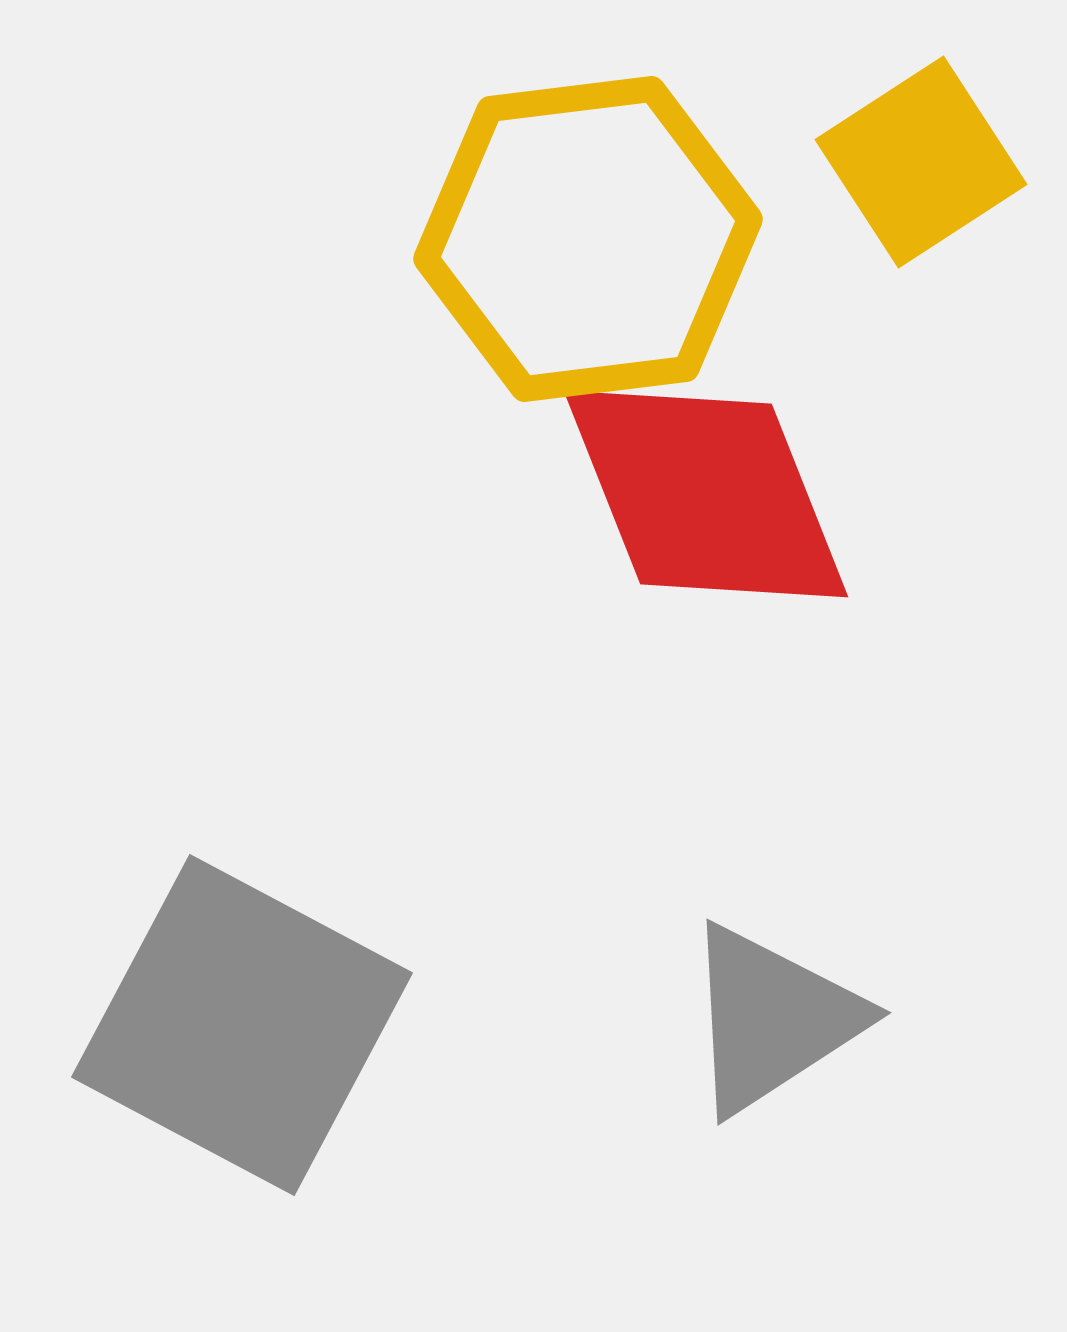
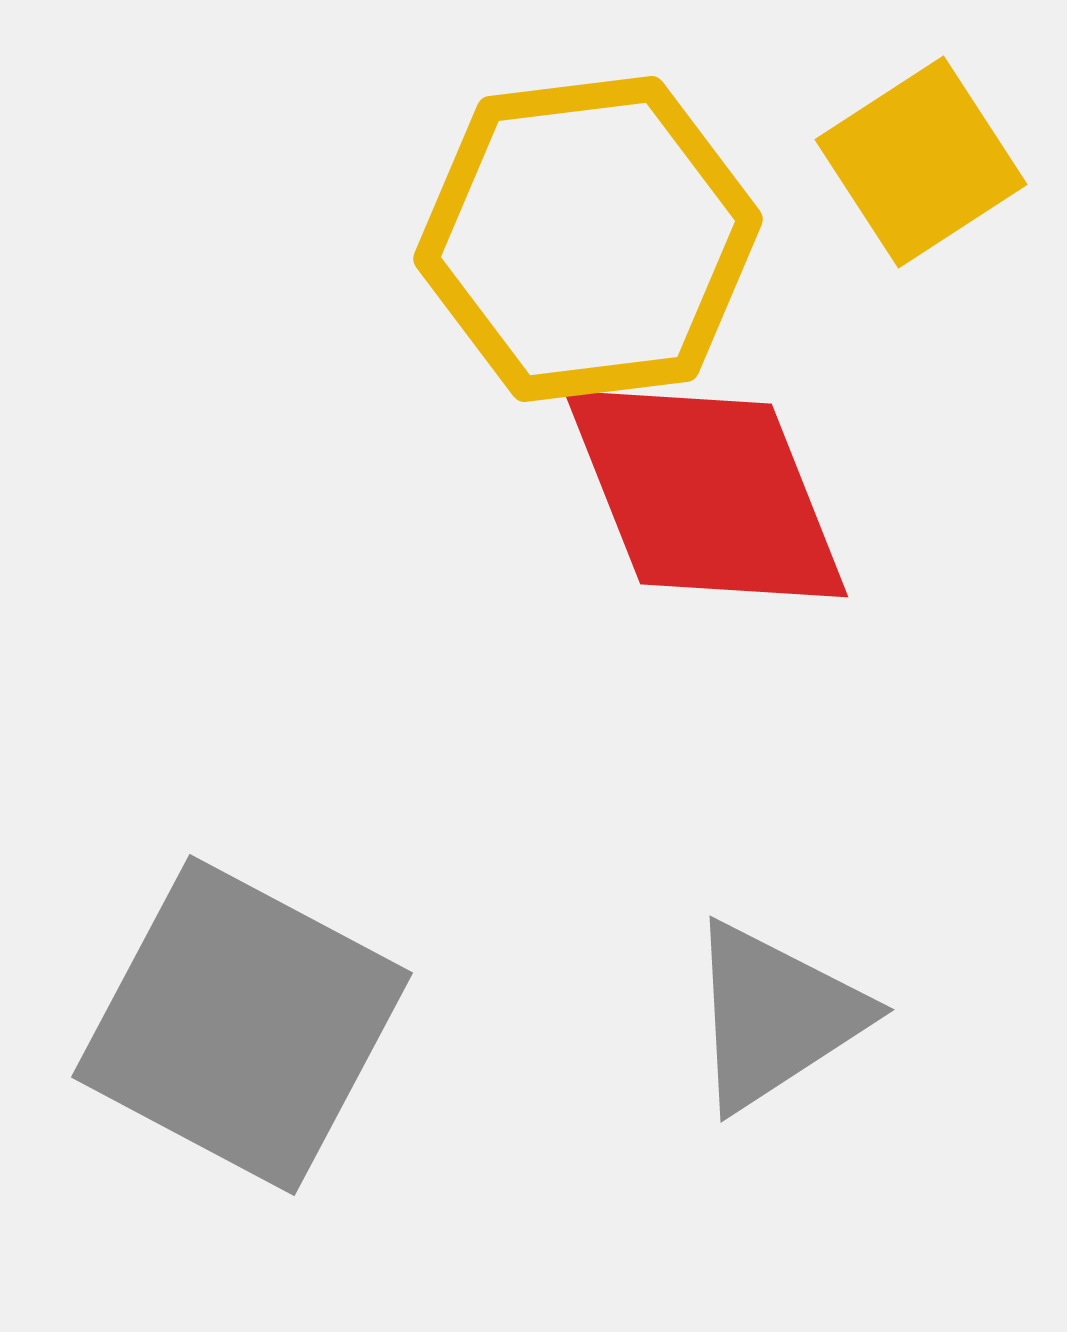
gray triangle: moved 3 px right, 3 px up
